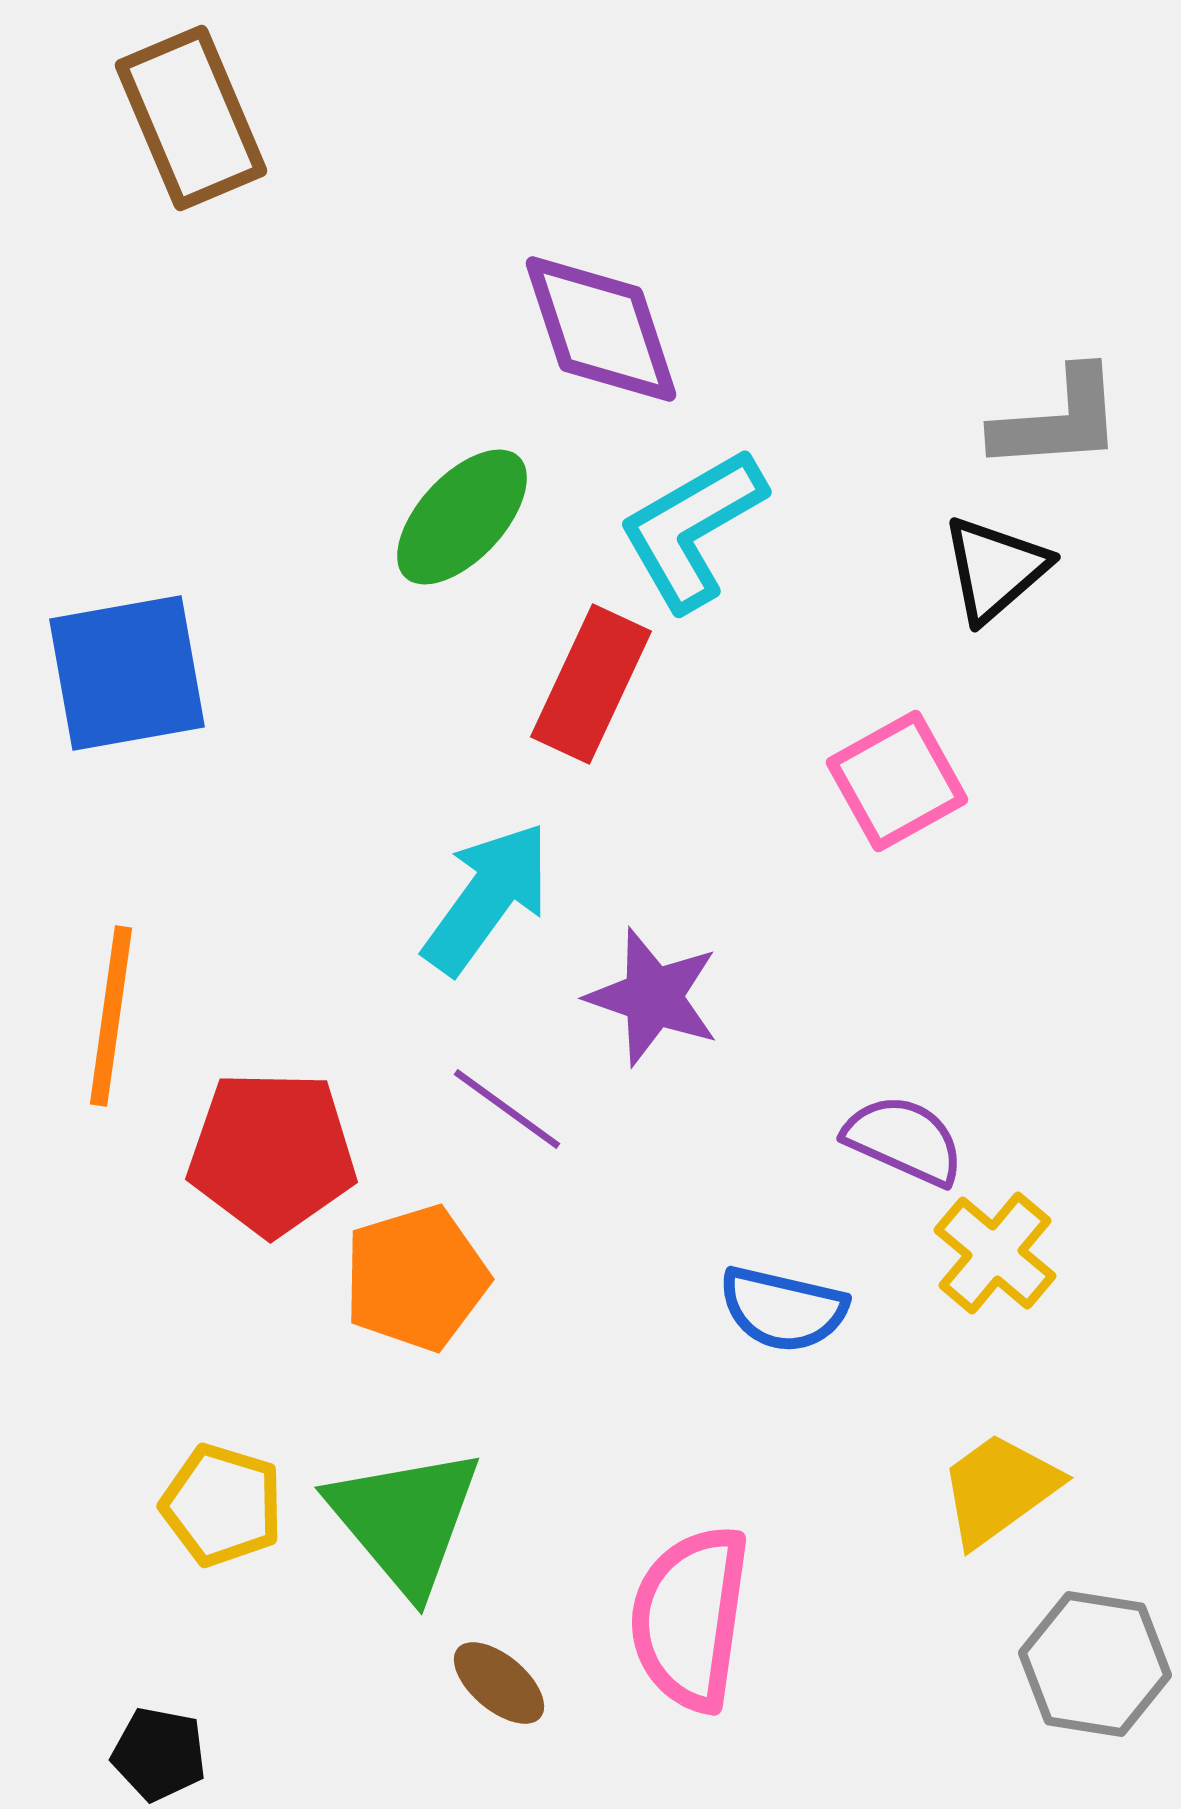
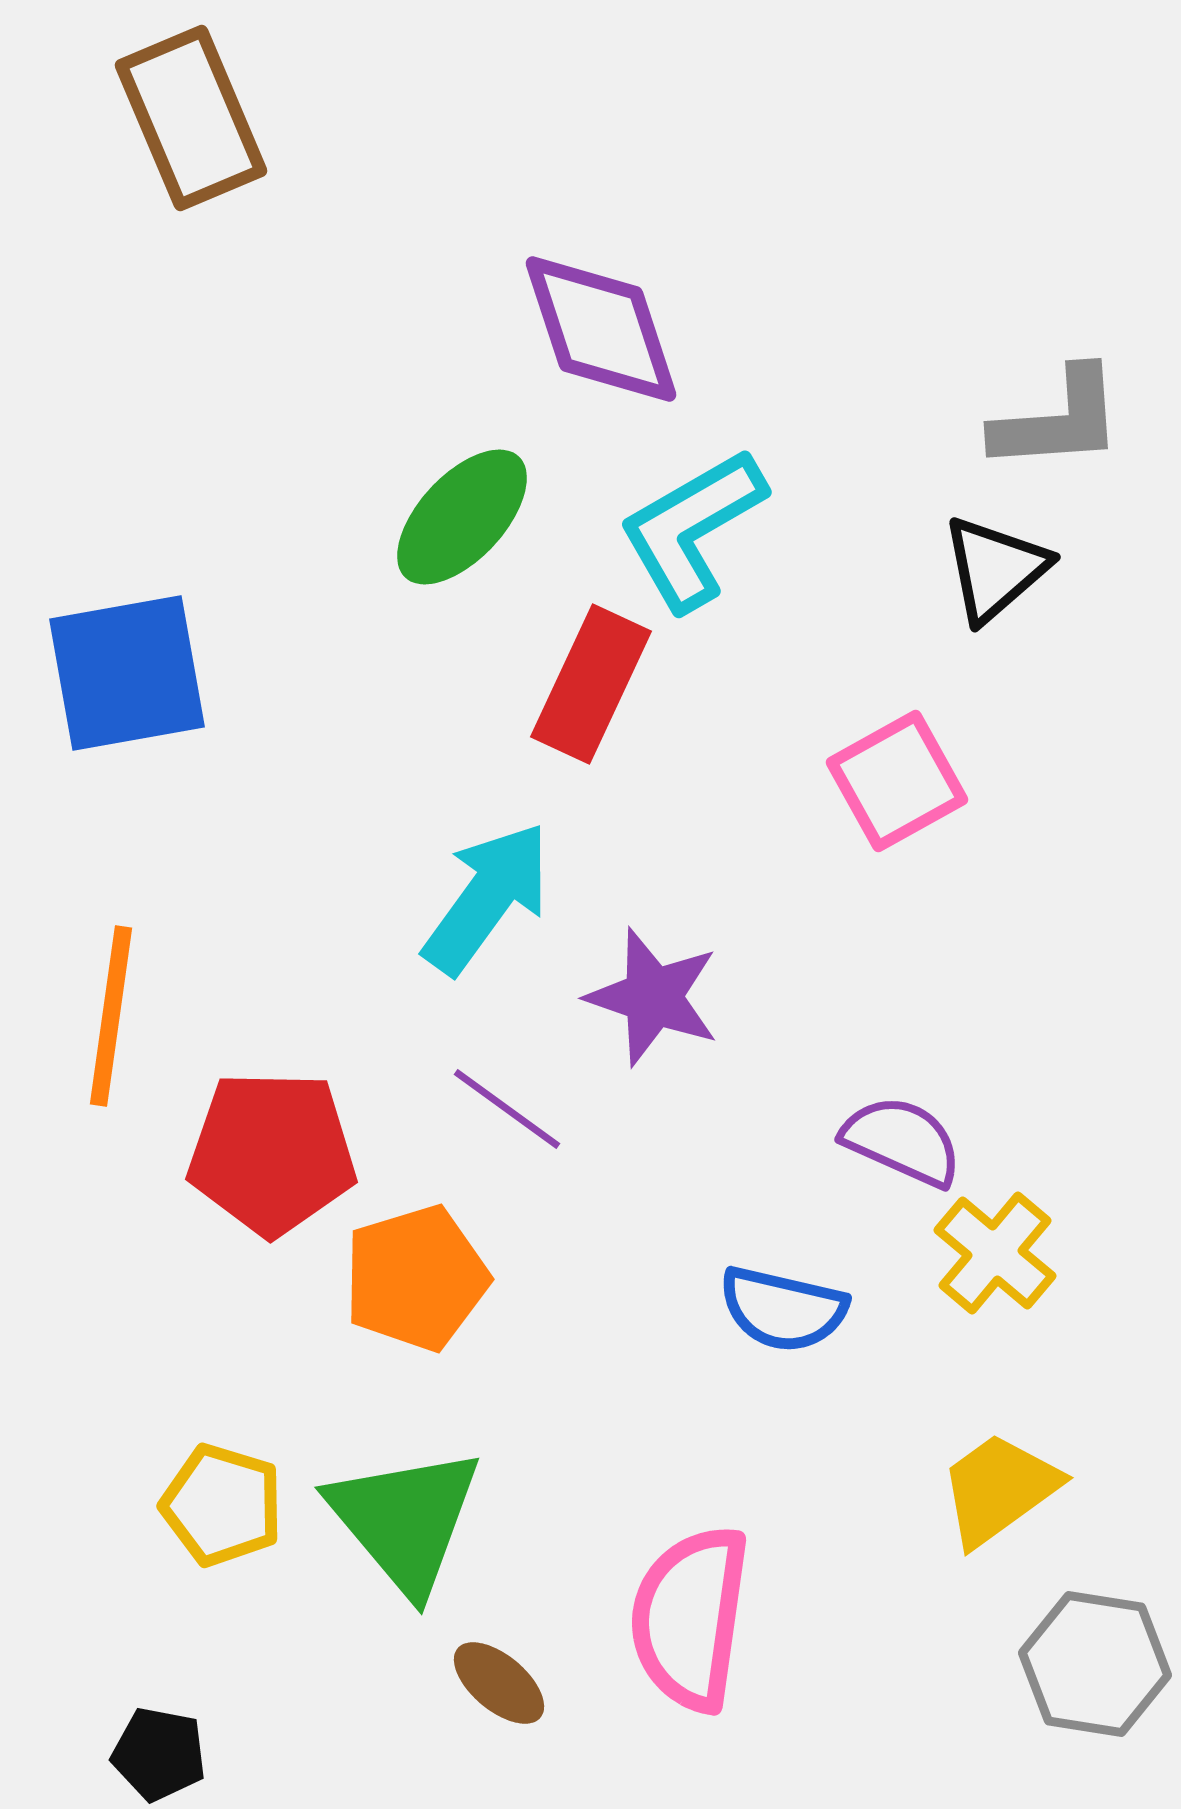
purple semicircle: moved 2 px left, 1 px down
